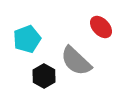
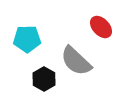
cyan pentagon: rotated 20 degrees clockwise
black hexagon: moved 3 px down
